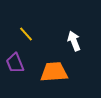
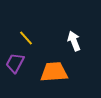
yellow line: moved 4 px down
purple trapezoid: rotated 50 degrees clockwise
